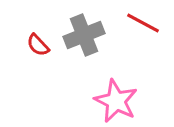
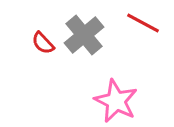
gray cross: rotated 18 degrees counterclockwise
red semicircle: moved 5 px right, 2 px up
